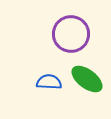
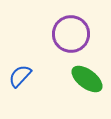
blue semicircle: moved 29 px left, 6 px up; rotated 50 degrees counterclockwise
